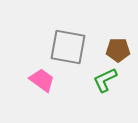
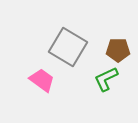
gray square: rotated 21 degrees clockwise
green L-shape: moved 1 px right, 1 px up
